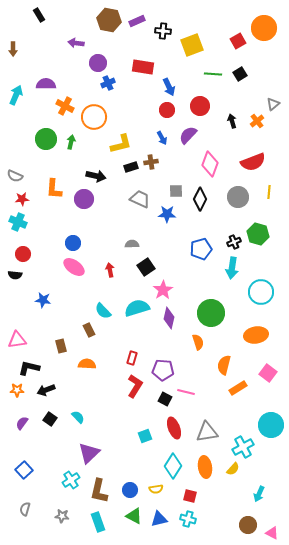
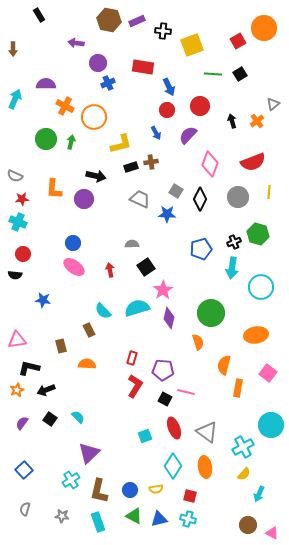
cyan arrow at (16, 95): moved 1 px left, 4 px down
blue arrow at (162, 138): moved 6 px left, 5 px up
gray square at (176, 191): rotated 32 degrees clockwise
cyan circle at (261, 292): moved 5 px up
orange rectangle at (238, 388): rotated 48 degrees counterclockwise
orange star at (17, 390): rotated 24 degrees counterclockwise
gray triangle at (207, 432): rotated 45 degrees clockwise
yellow semicircle at (233, 469): moved 11 px right, 5 px down
